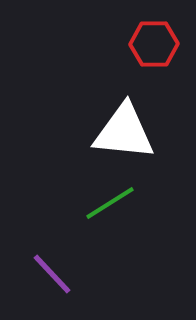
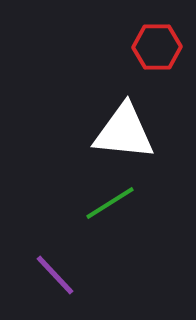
red hexagon: moved 3 px right, 3 px down
purple line: moved 3 px right, 1 px down
